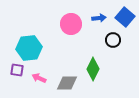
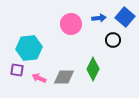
gray diamond: moved 3 px left, 6 px up
